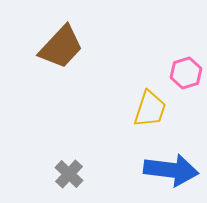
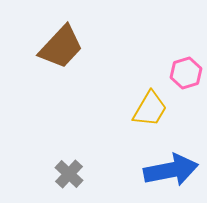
yellow trapezoid: rotated 12 degrees clockwise
blue arrow: rotated 18 degrees counterclockwise
